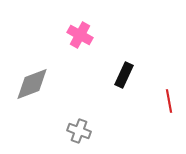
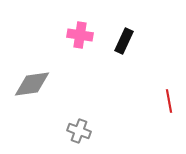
pink cross: rotated 20 degrees counterclockwise
black rectangle: moved 34 px up
gray diamond: rotated 12 degrees clockwise
